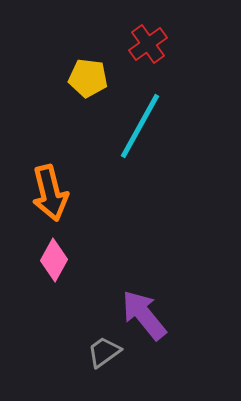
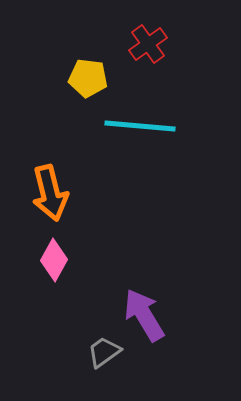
cyan line: rotated 66 degrees clockwise
purple arrow: rotated 8 degrees clockwise
